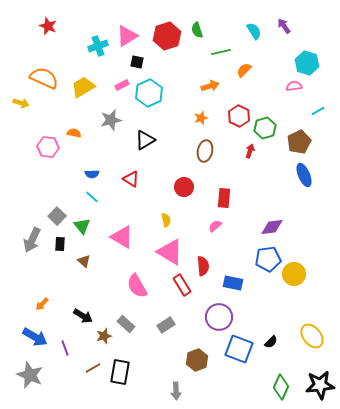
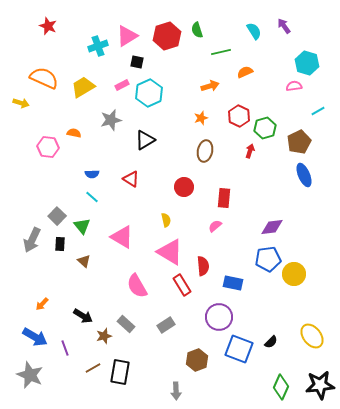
orange semicircle at (244, 70): moved 1 px right, 2 px down; rotated 21 degrees clockwise
